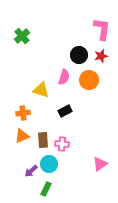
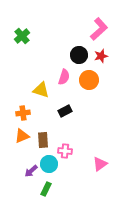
pink L-shape: moved 3 px left; rotated 40 degrees clockwise
pink cross: moved 3 px right, 7 px down
